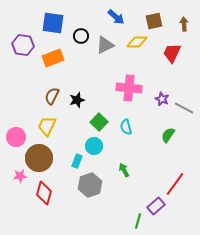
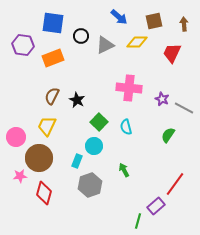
blue arrow: moved 3 px right
black star: rotated 28 degrees counterclockwise
